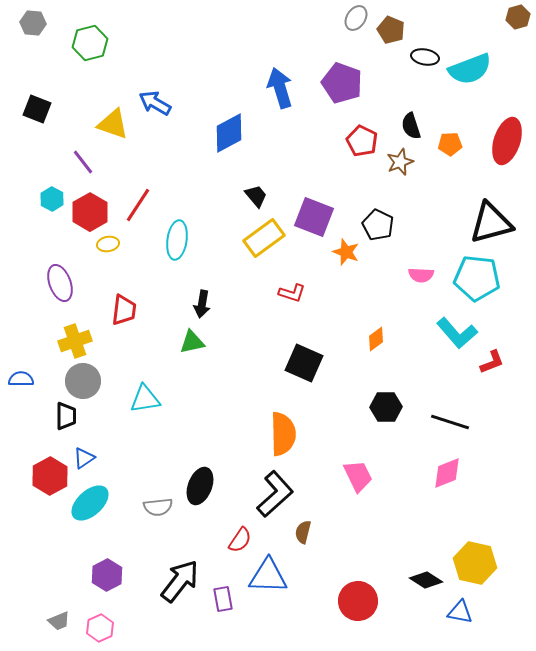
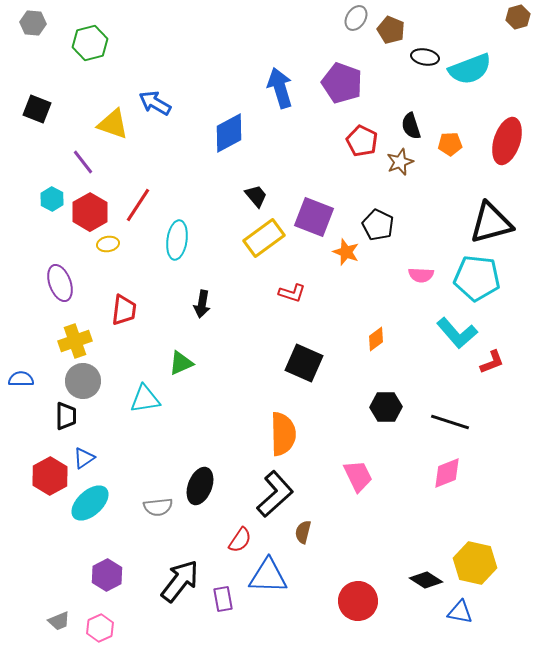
green triangle at (192, 342): moved 11 px left, 21 px down; rotated 12 degrees counterclockwise
